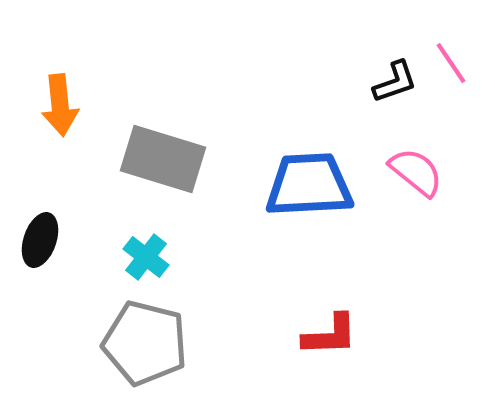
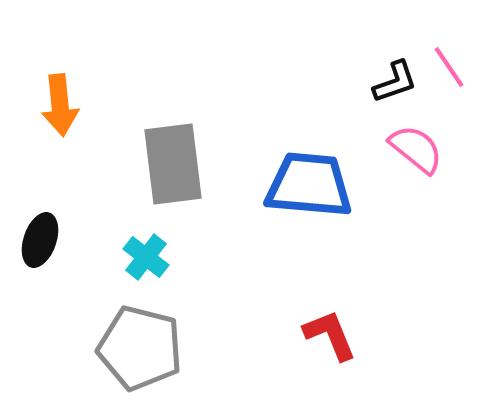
pink line: moved 2 px left, 4 px down
gray rectangle: moved 10 px right, 5 px down; rotated 66 degrees clockwise
pink semicircle: moved 23 px up
blue trapezoid: rotated 8 degrees clockwise
red L-shape: rotated 110 degrees counterclockwise
gray pentagon: moved 5 px left, 5 px down
